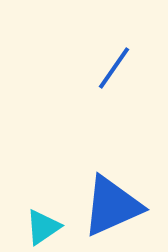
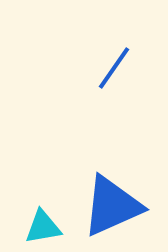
cyan triangle: rotated 24 degrees clockwise
